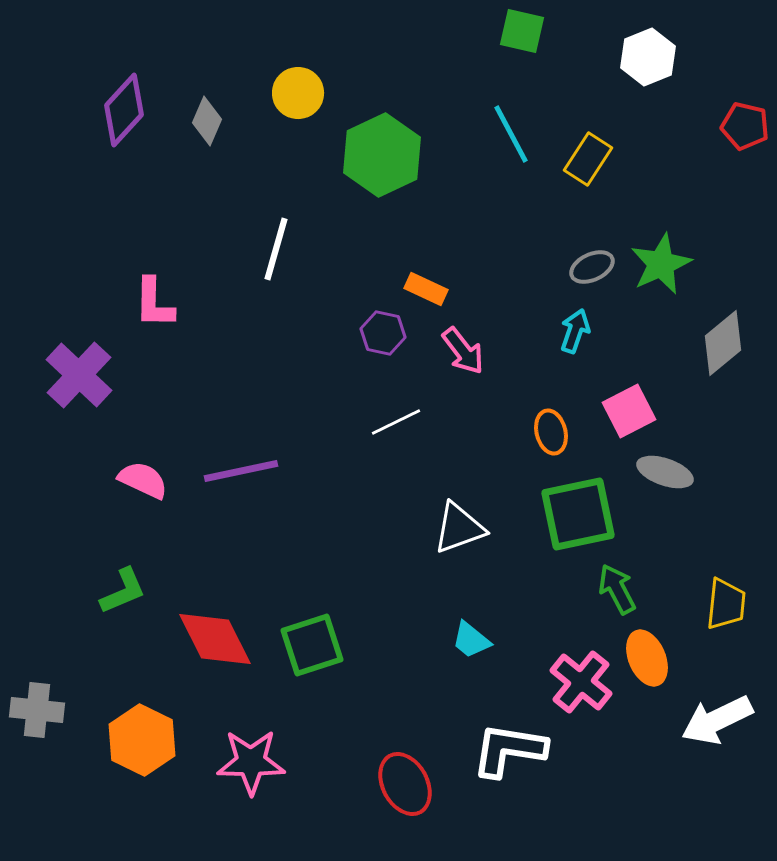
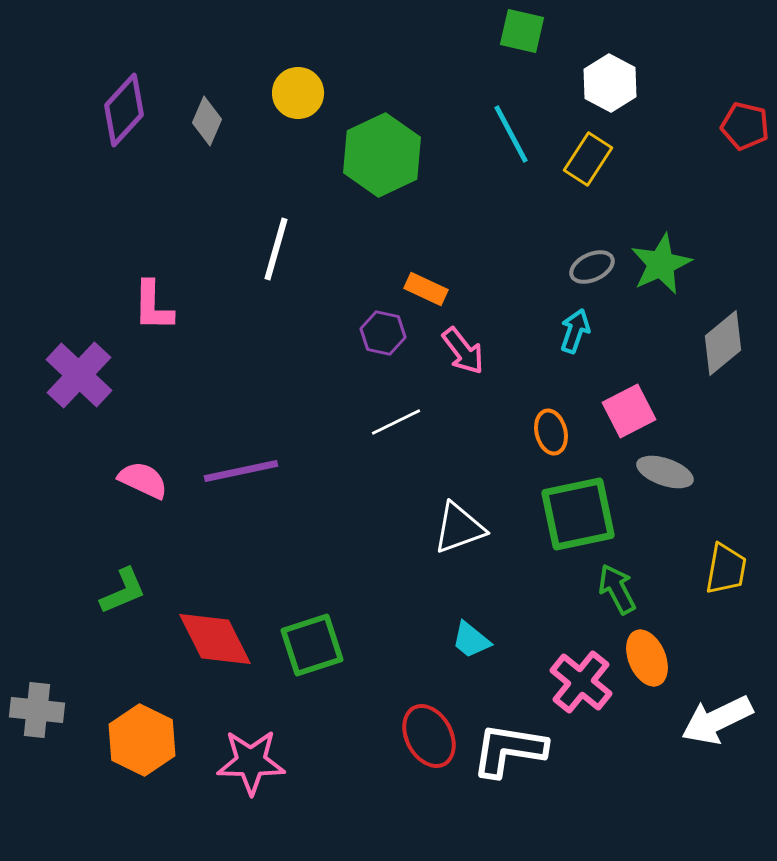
white hexagon at (648, 57): moved 38 px left, 26 px down; rotated 10 degrees counterclockwise
pink L-shape at (154, 303): moved 1 px left, 3 px down
yellow trapezoid at (726, 604): moved 35 px up; rotated 4 degrees clockwise
red ellipse at (405, 784): moved 24 px right, 48 px up
